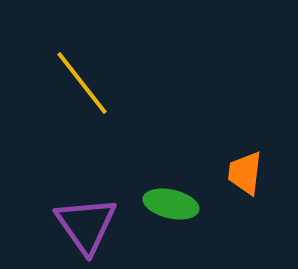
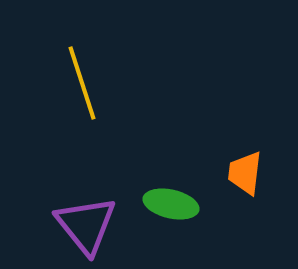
yellow line: rotated 20 degrees clockwise
purple triangle: rotated 4 degrees counterclockwise
